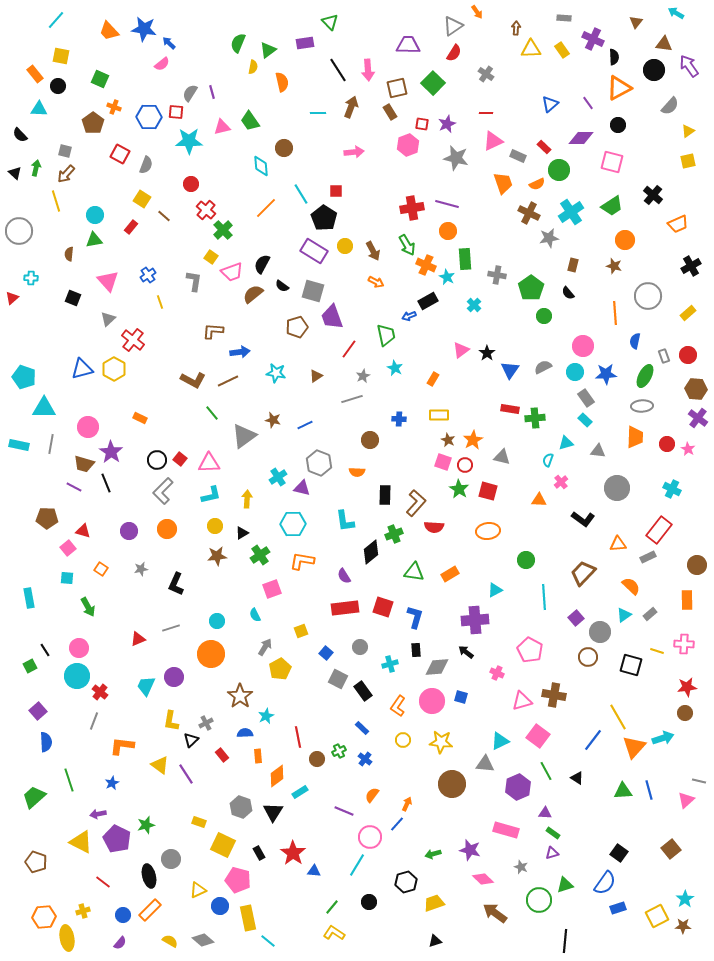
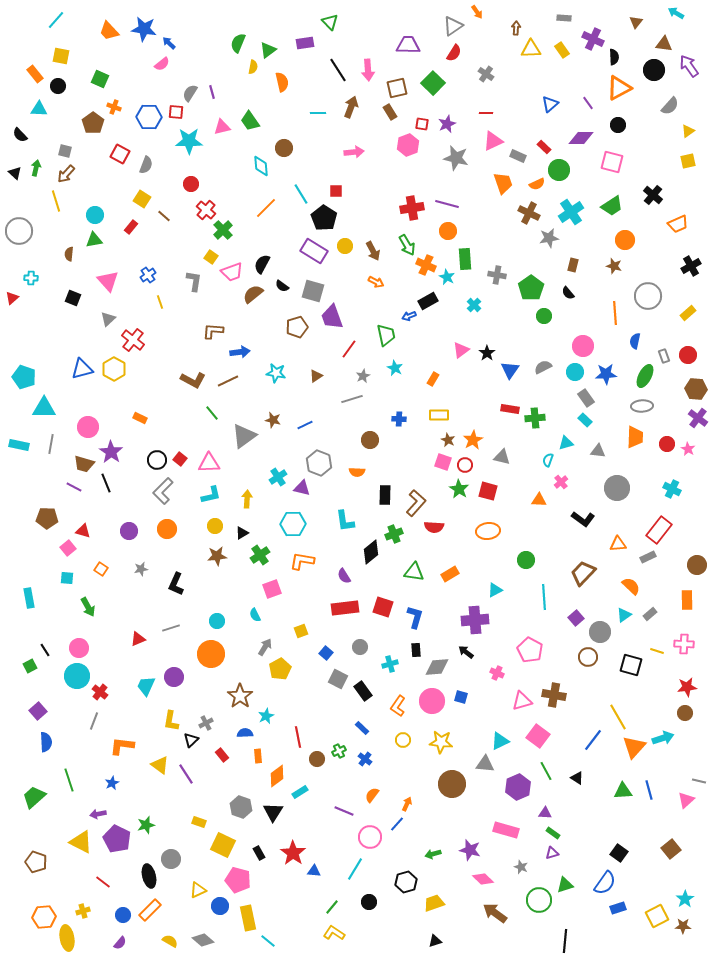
cyan line at (357, 865): moved 2 px left, 4 px down
